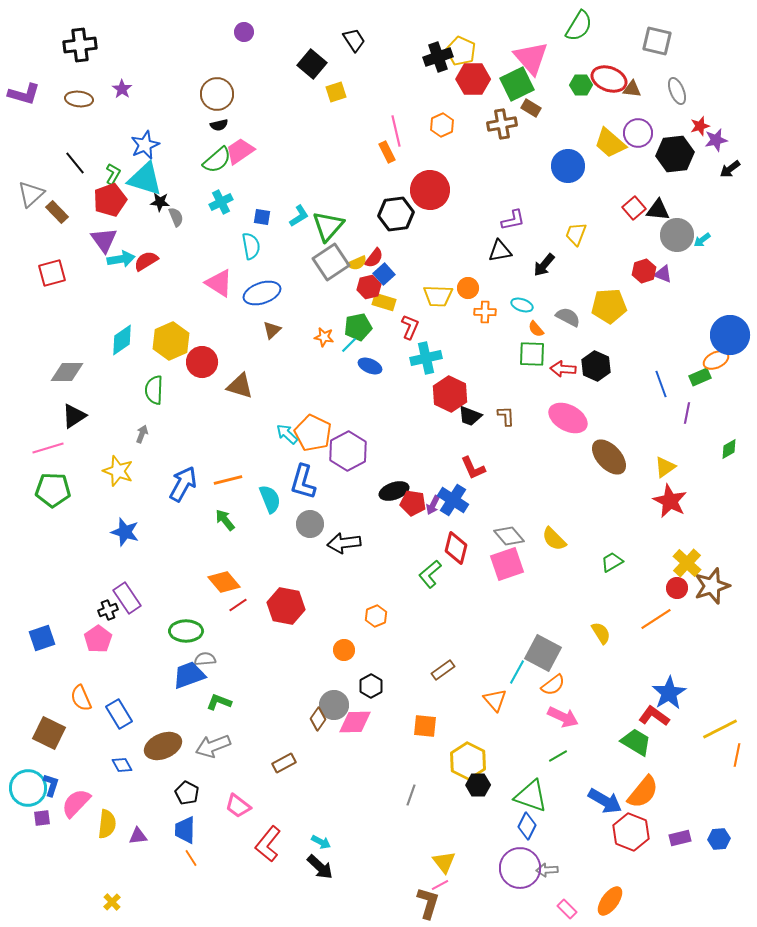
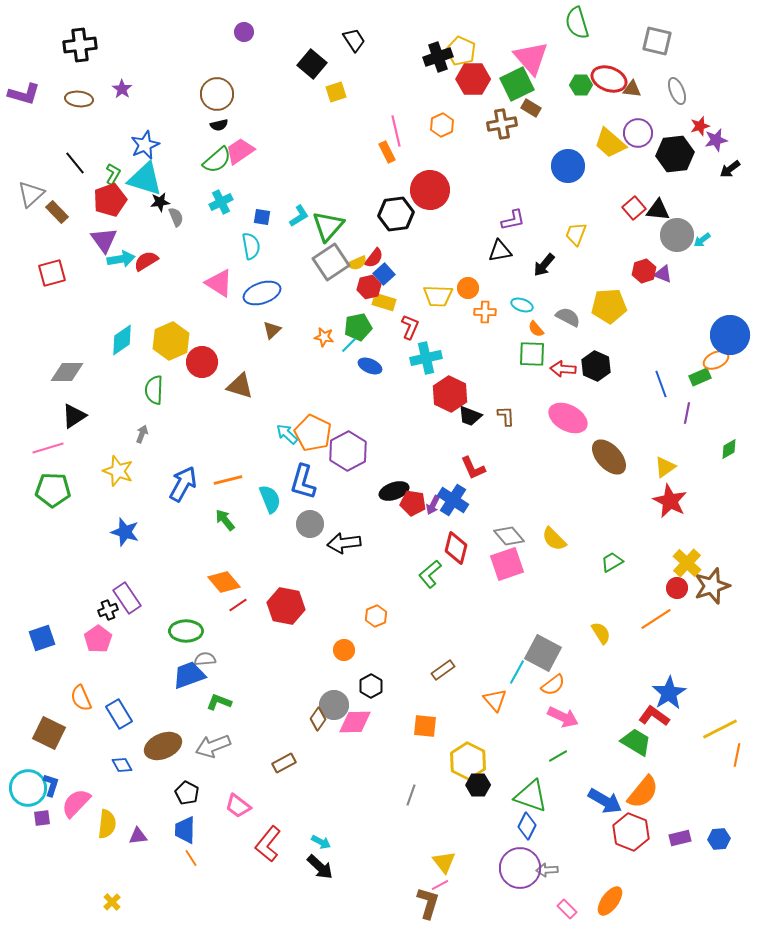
green semicircle at (579, 26): moved 2 px left, 3 px up; rotated 132 degrees clockwise
black star at (160, 202): rotated 12 degrees counterclockwise
